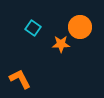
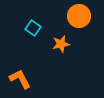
orange circle: moved 1 px left, 11 px up
orange star: rotated 12 degrees counterclockwise
